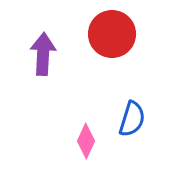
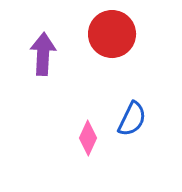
blue semicircle: rotated 9 degrees clockwise
pink diamond: moved 2 px right, 3 px up
